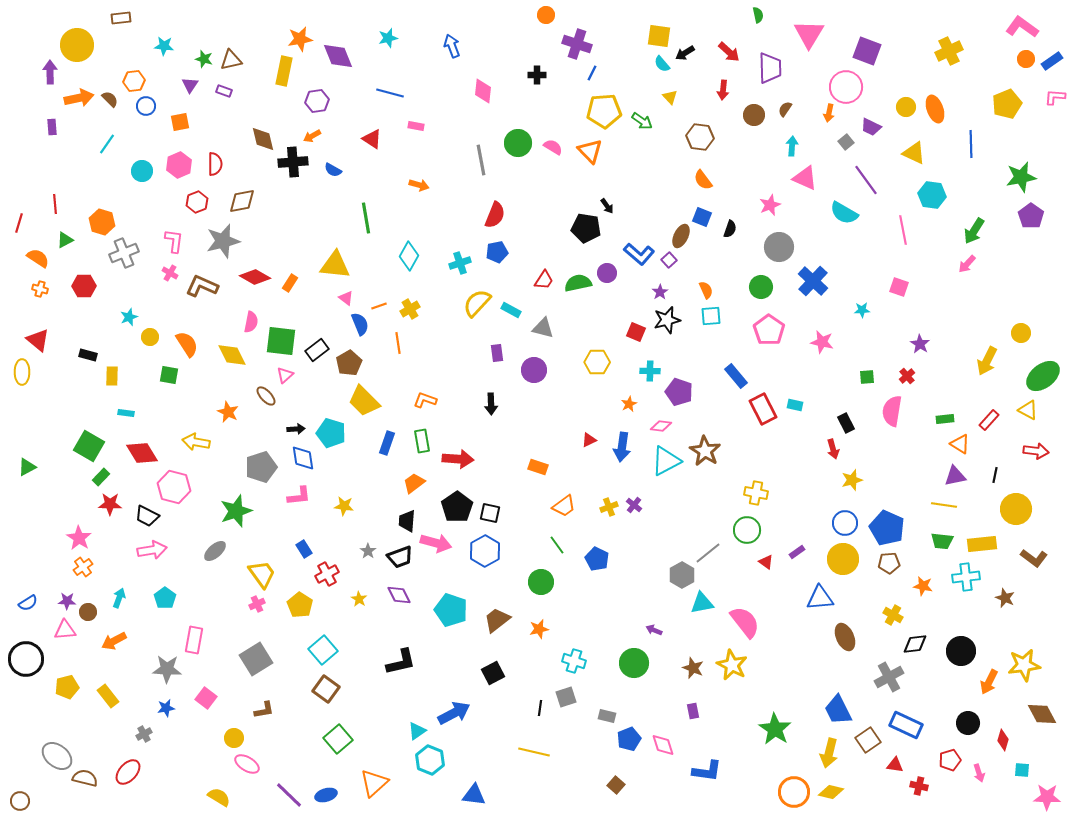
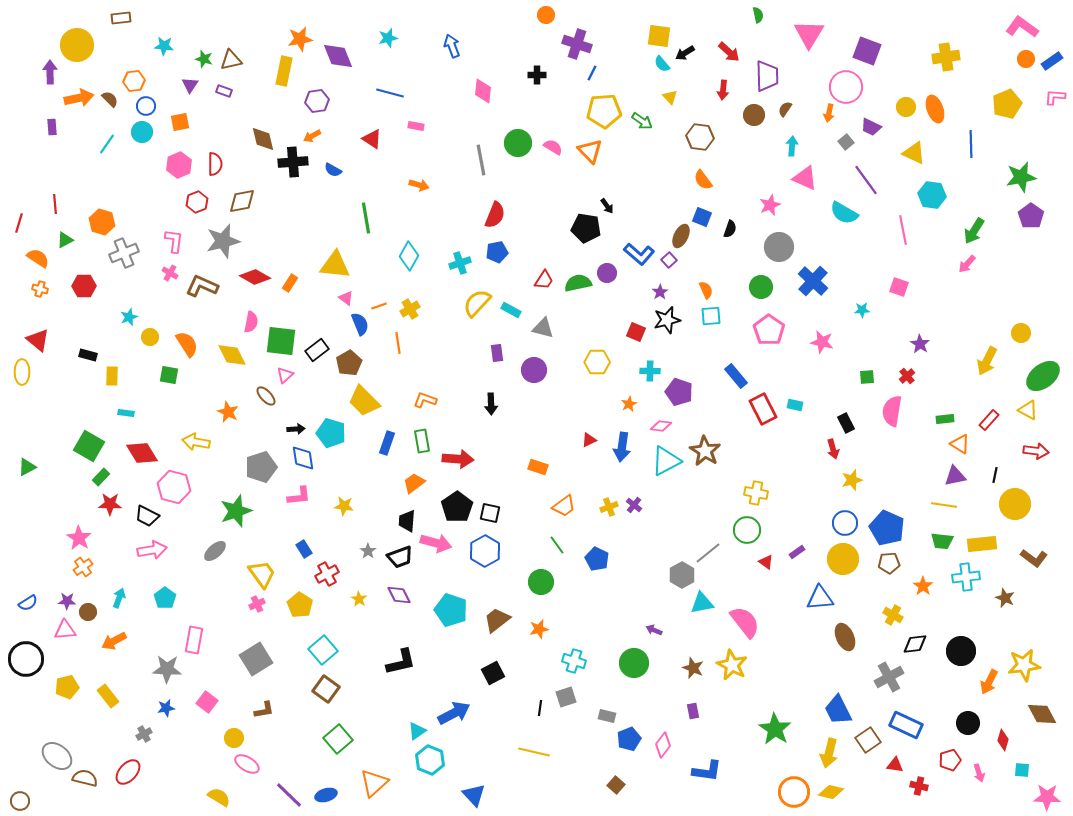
yellow cross at (949, 51): moved 3 px left, 6 px down; rotated 16 degrees clockwise
purple trapezoid at (770, 68): moved 3 px left, 8 px down
cyan circle at (142, 171): moved 39 px up
yellow circle at (1016, 509): moved 1 px left, 5 px up
orange star at (923, 586): rotated 24 degrees clockwise
pink square at (206, 698): moved 1 px right, 4 px down
pink diamond at (663, 745): rotated 55 degrees clockwise
blue triangle at (474, 795): rotated 40 degrees clockwise
